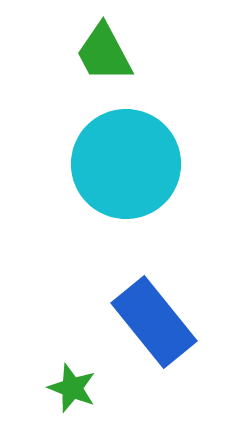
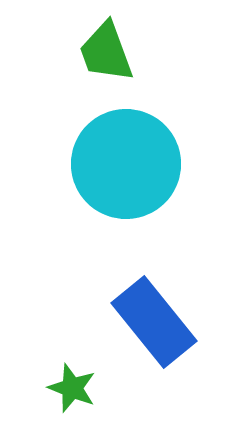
green trapezoid: moved 2 px right, 1 px up; rotated 8 degrees clockwise
